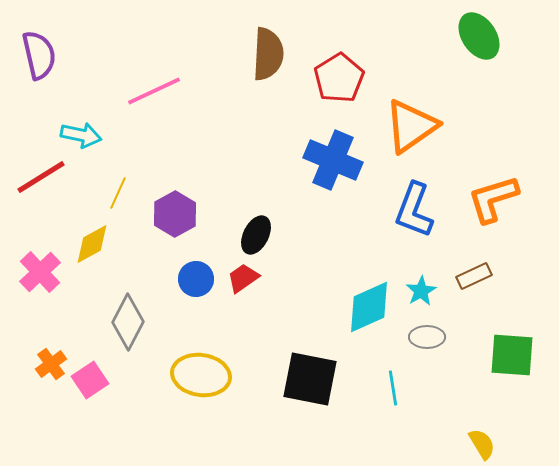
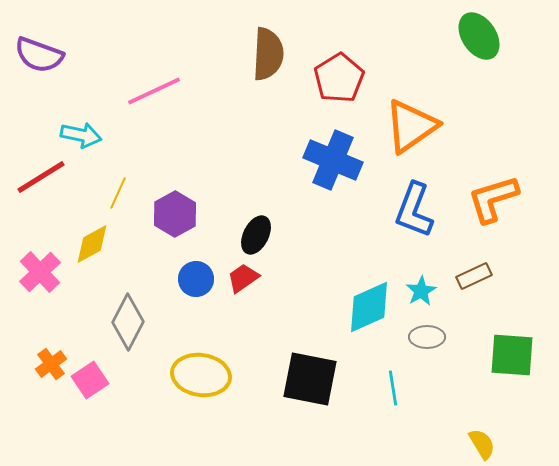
purple semicircle: rotated 123 degrees clockwise
